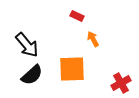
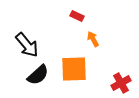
orange square: moved 2 px right
black semicircle: moved 6 px right
